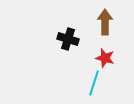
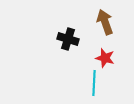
brown arrow: rotated 20 degrees counterclockwise
cyan line: rotated 15 degrees counterclockwise
